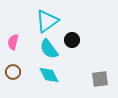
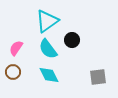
pink semicircle: moved 3 px right, 6 px down; rotated 21 degrees clockwise
cyan semicircle: moved 1 px left
gray square: moved 2 px left, 2 px up
